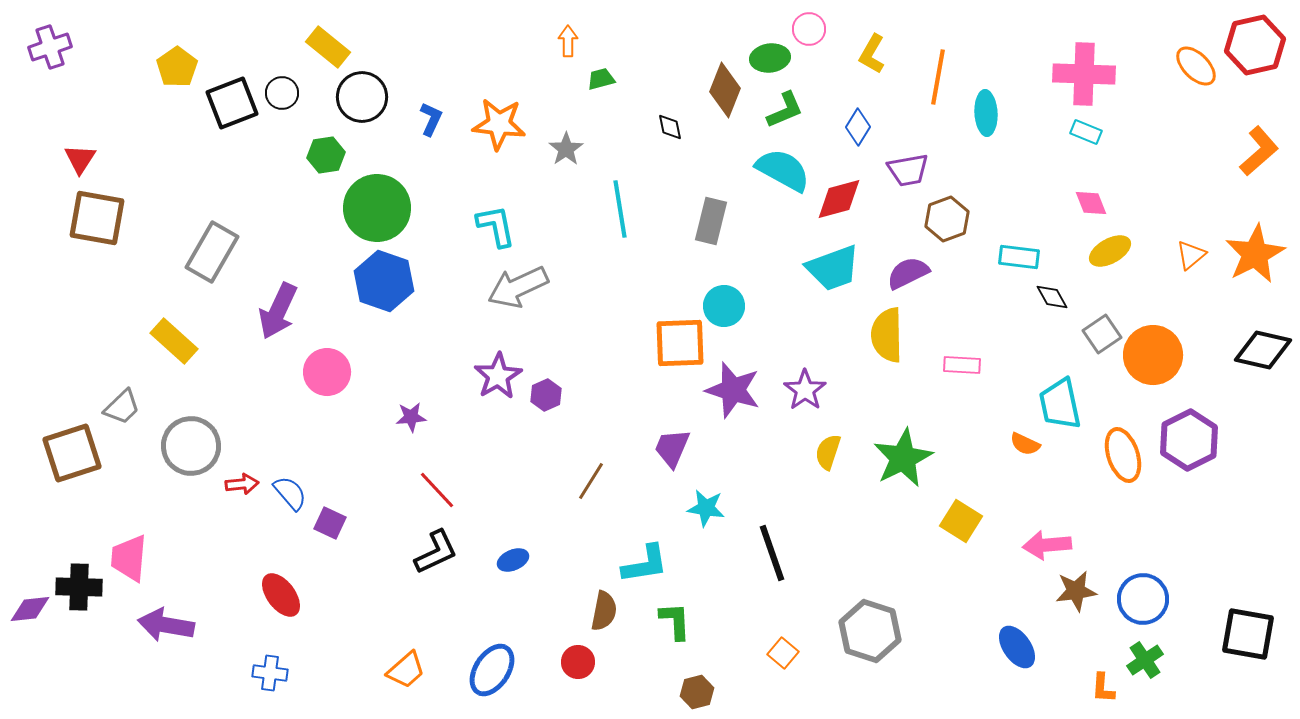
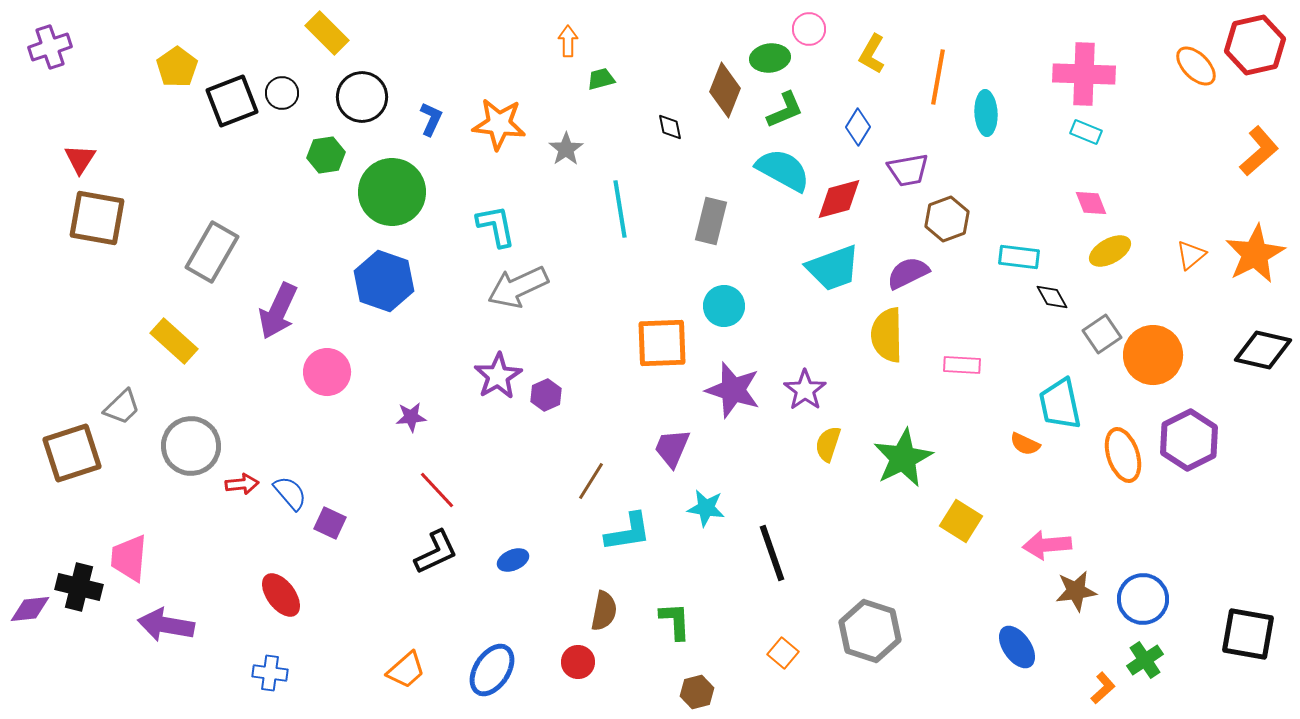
yellow rectangle at (328, 47): moved 1 px left, 14 px up; rotated 6 degrees clockwise
black square at (232, 103): moved 2 px up
green circle at (377, 208): moved 15 px right, 16 px up
orange square at (680, 343): moved 18 px left
yellow semicircle at (828, 452): moved 8 px up
cyan L-shape at (645, 564): moved 17 px left, 32 px up
black cross at (79, 587): rotated 12 degrees clockwise
orange L-shape at (1103, 688): rotated 136 degrees counterclockwise
